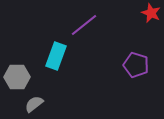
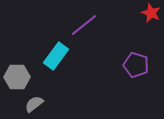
cyan rectangle: rotated 16 degrees clockwise
